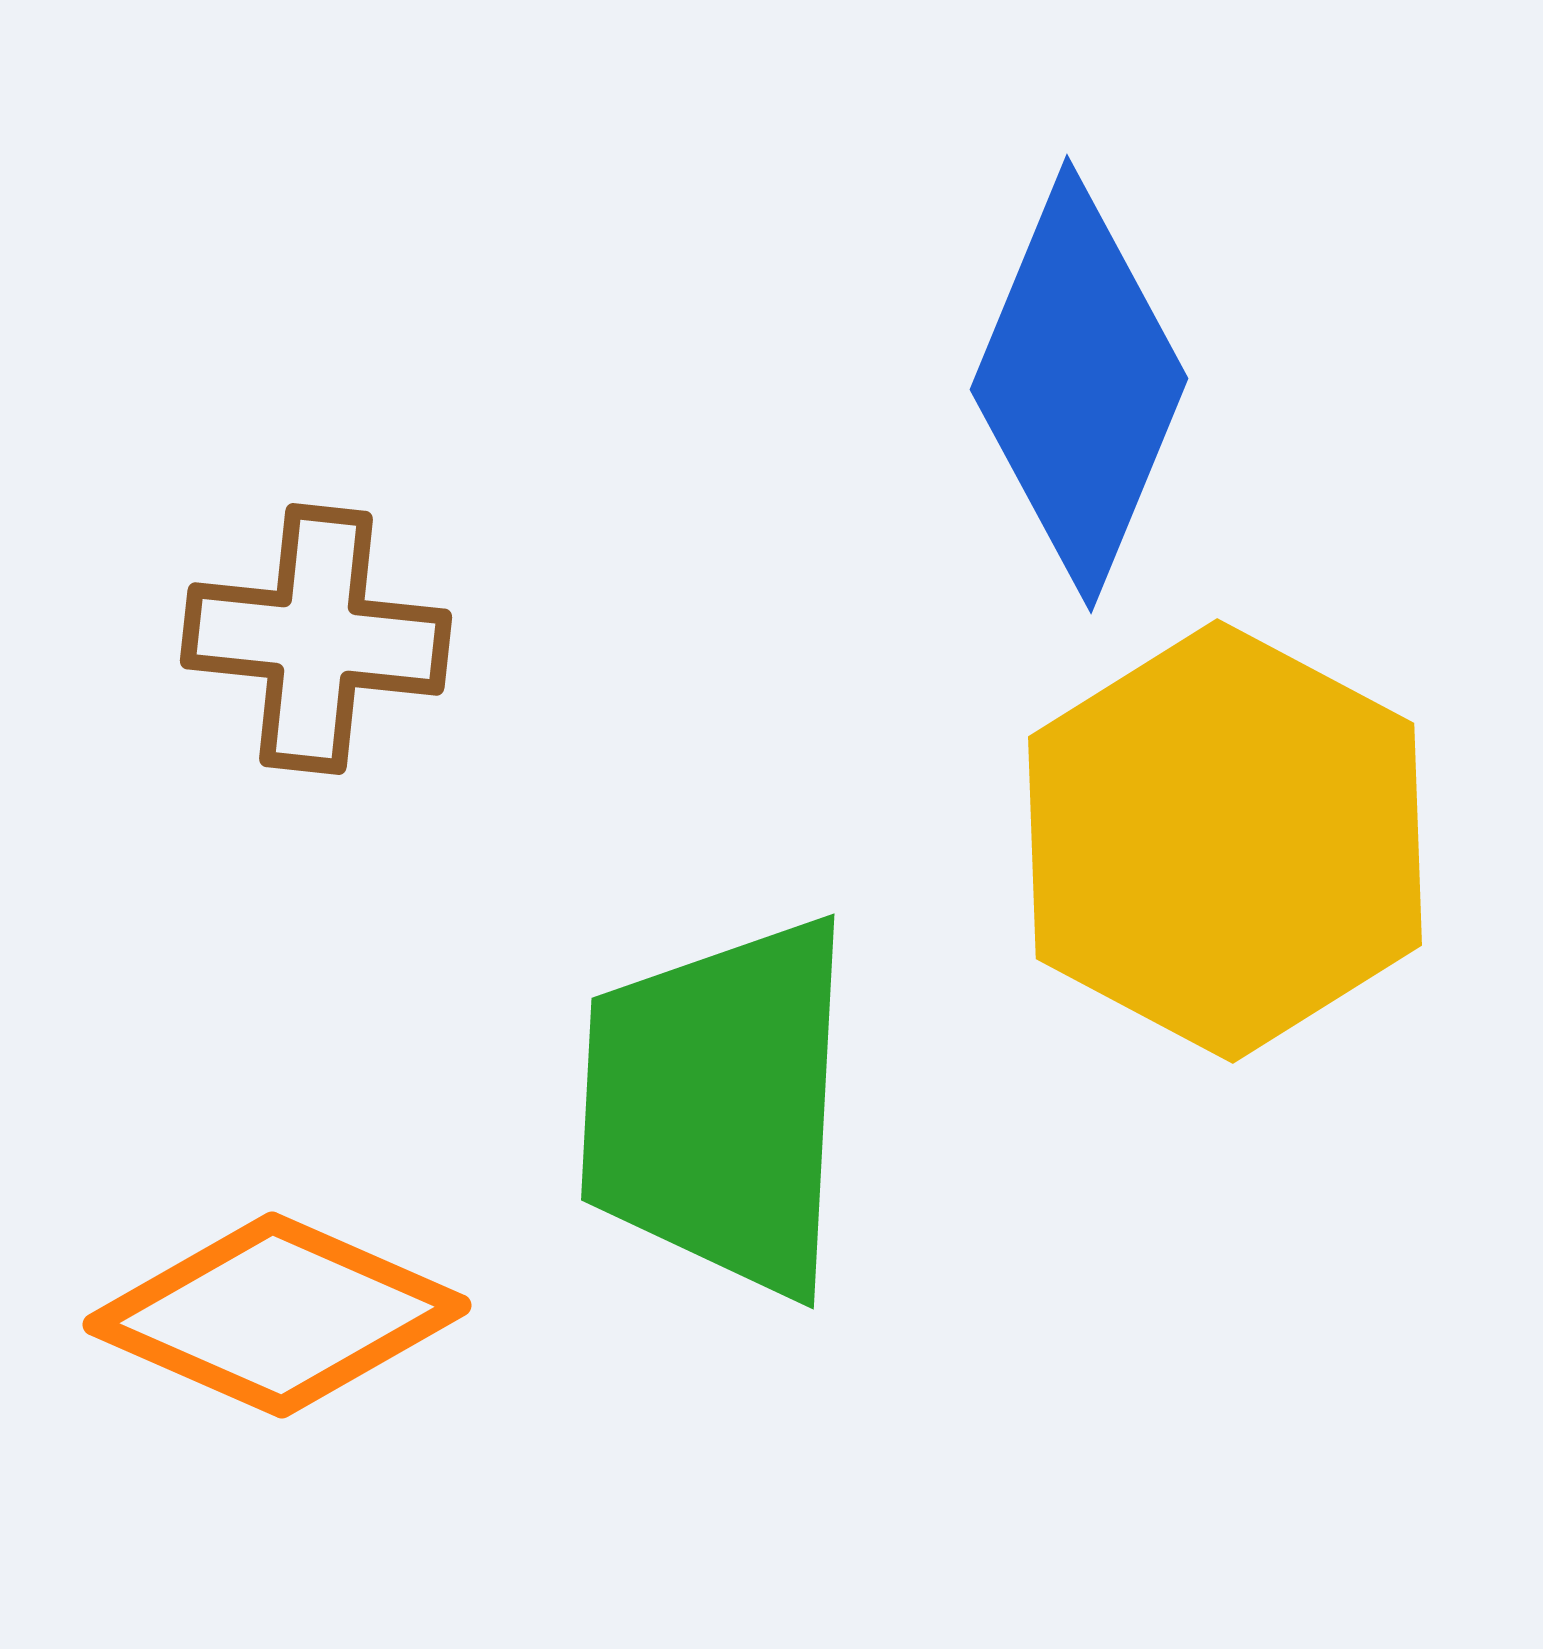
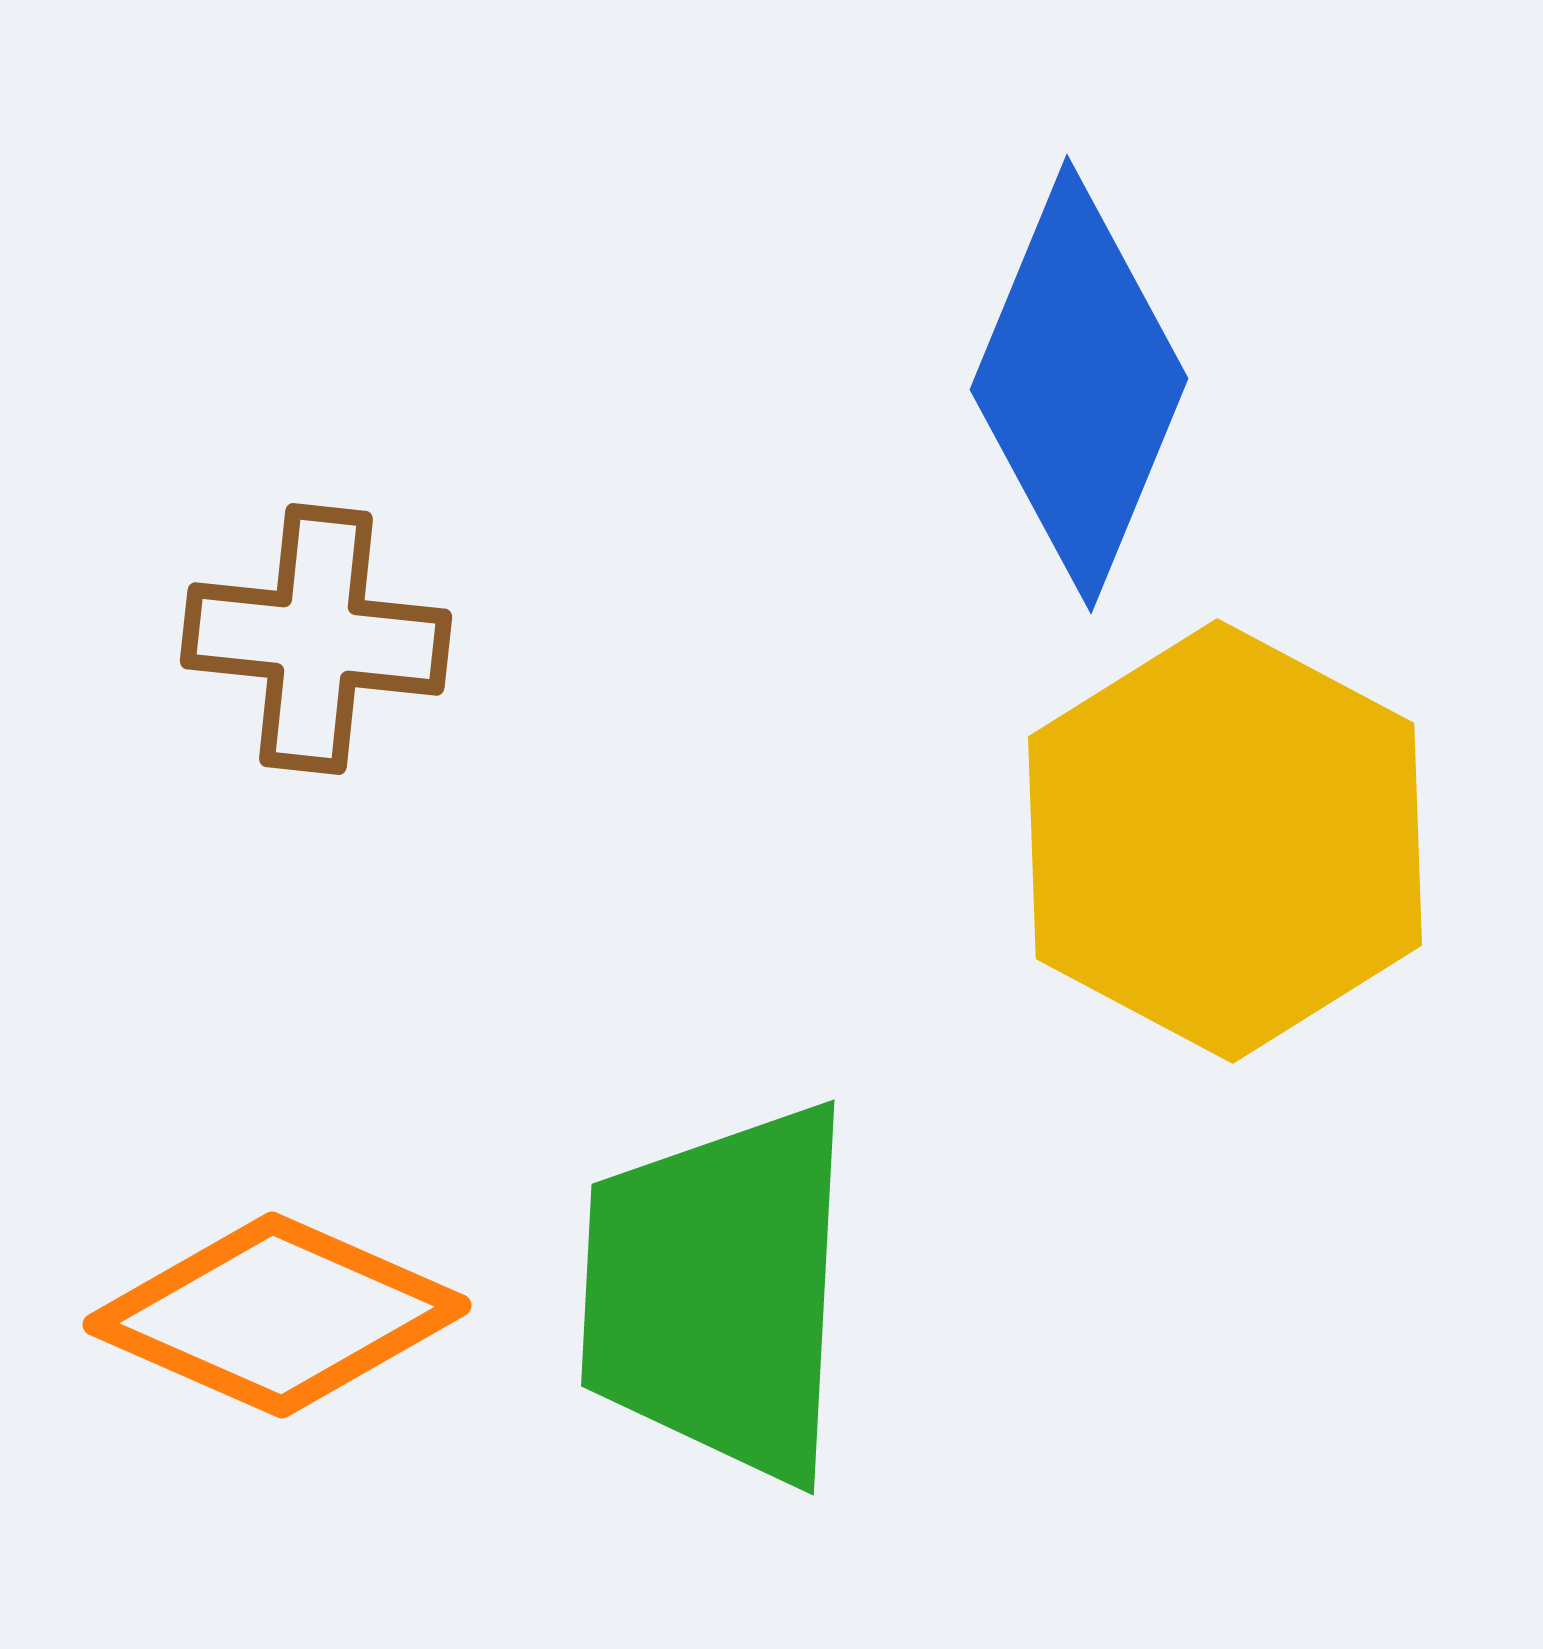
green trapezoid: moved 186 px down
